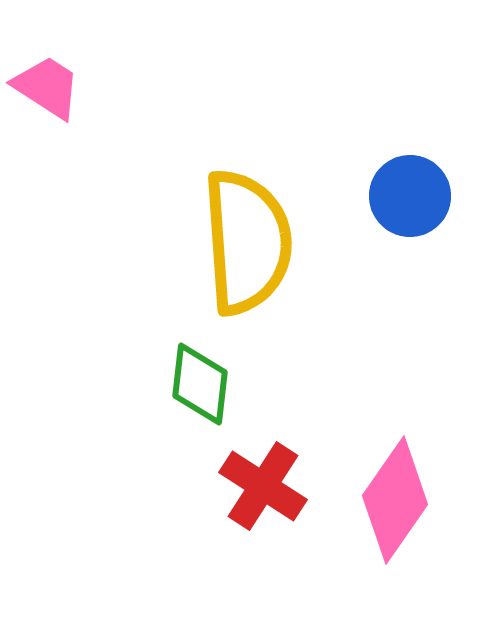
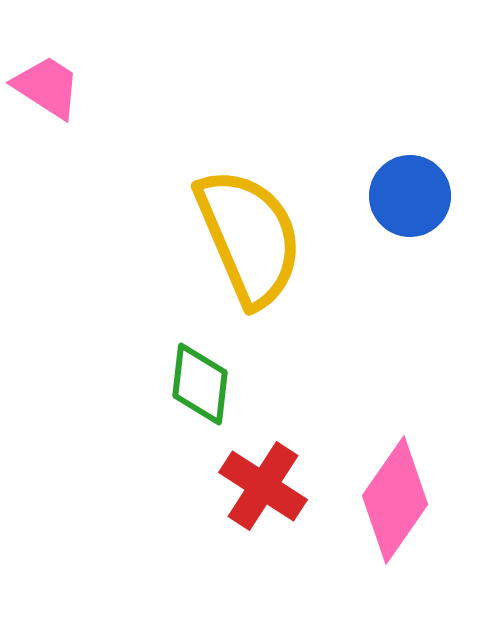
yellow semicircle: moved 2 px right, 5 px up; rotated 19 degrees counterclockwise
